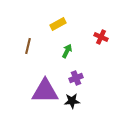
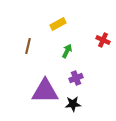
red cross: moved 2 px right, 3 px down
black star: moved 1 px right, 3 px down
